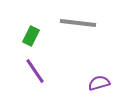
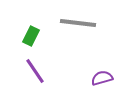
purple semicircle: moved 3 px right, 5 px up
